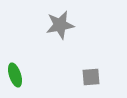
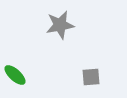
green ellipse: rotated 30 degrees counterclockwise
